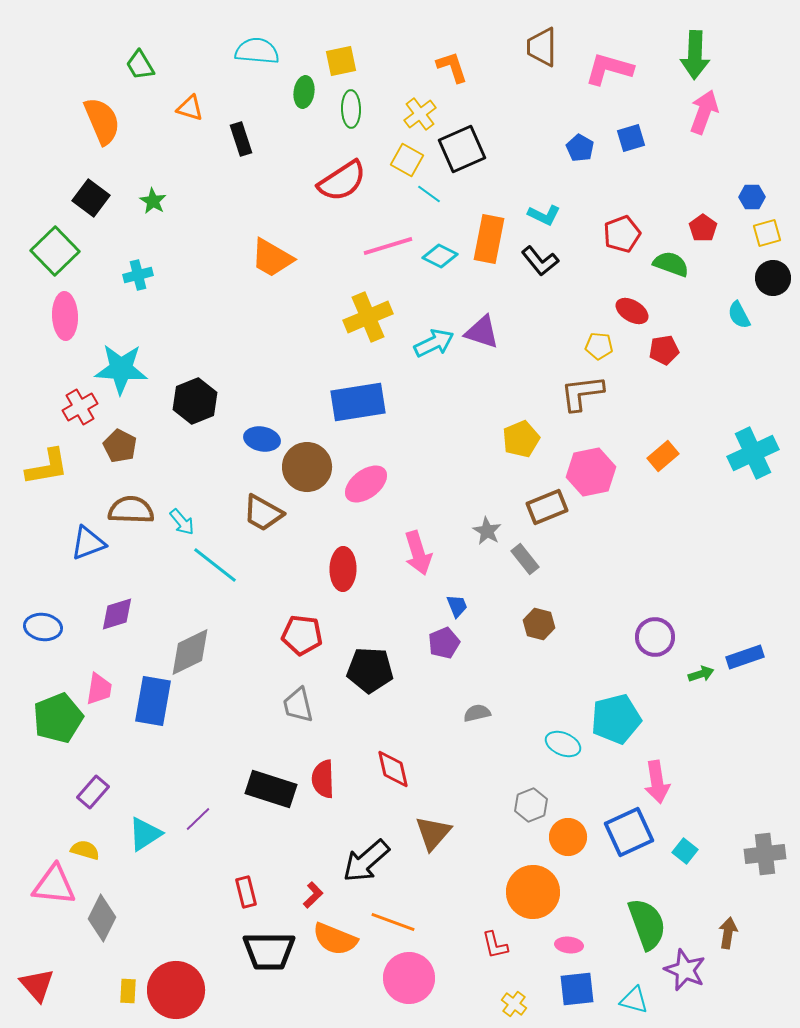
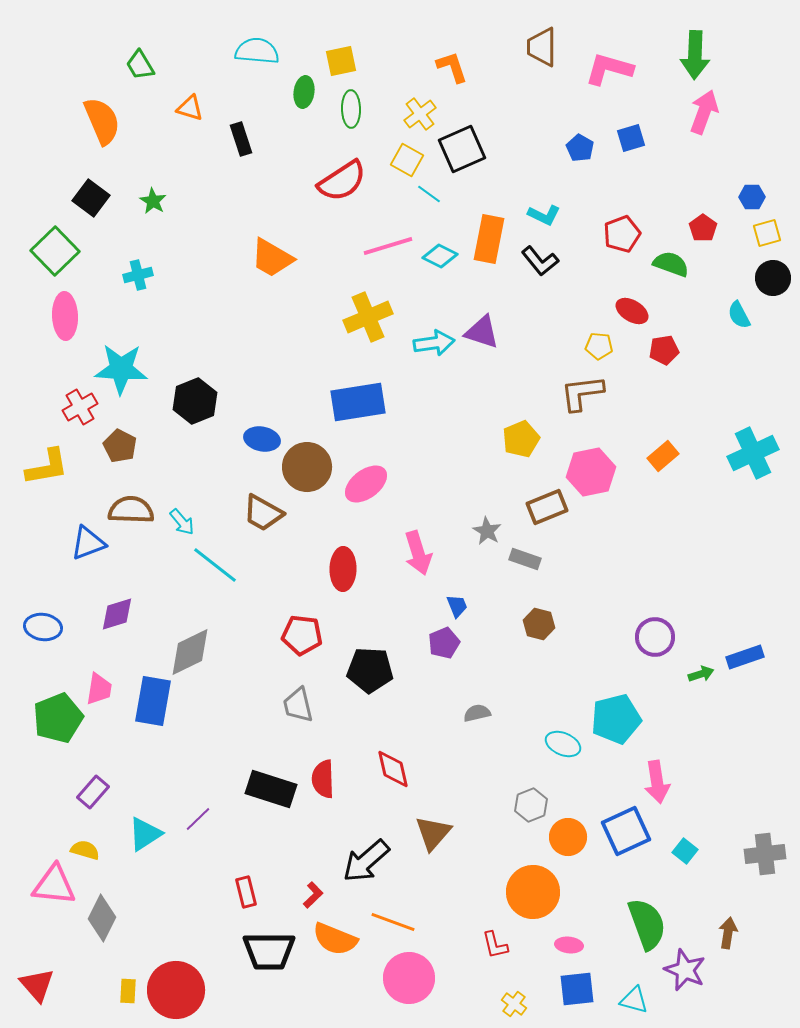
cyan arrow at (434, 343): rotated 18 degrees clockwise
gray rectangle at (525, 559): rotated 32 degrees counterclockwise
blue square at (629, 832): moved 3 px left, 1 px up
